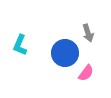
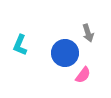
pink semicircle: moved 3 px left, 2 px down
